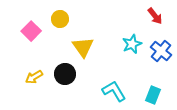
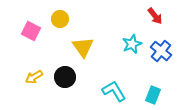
pink square: rotated 18 degrees counterclockwise
black circle: moved 3 px down
